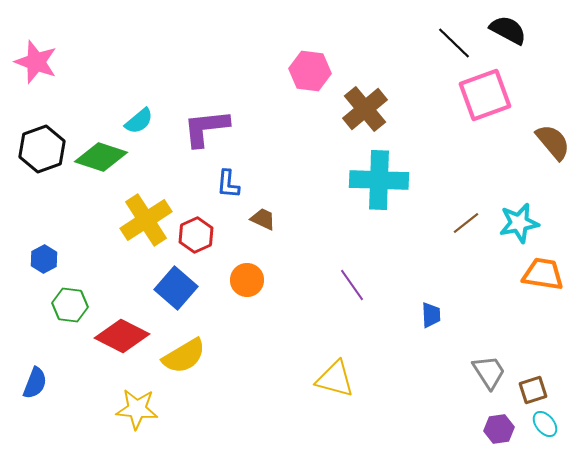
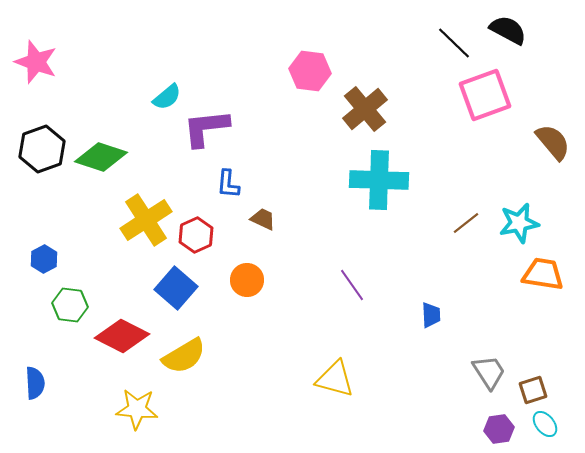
cyan semicircle: moved 28 px right, 24 px up
blue semicircle: rotated 24 degrees counterclockwise
